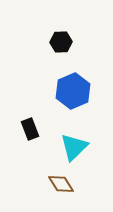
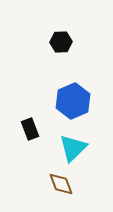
blue hexagon: moved 10 px down
cyan triangle: moved 1 px left, 1 px down
brown diamond: rotated 12 degrees clockwise
